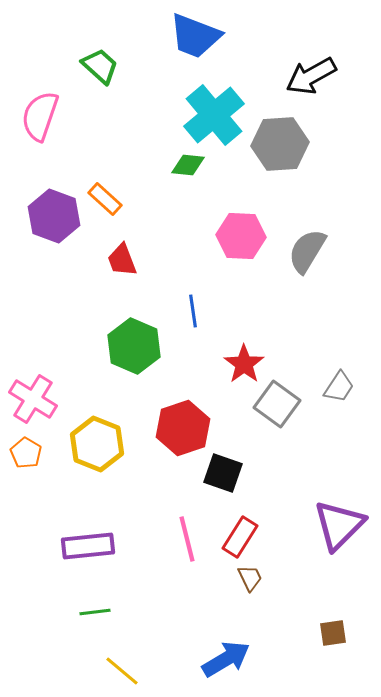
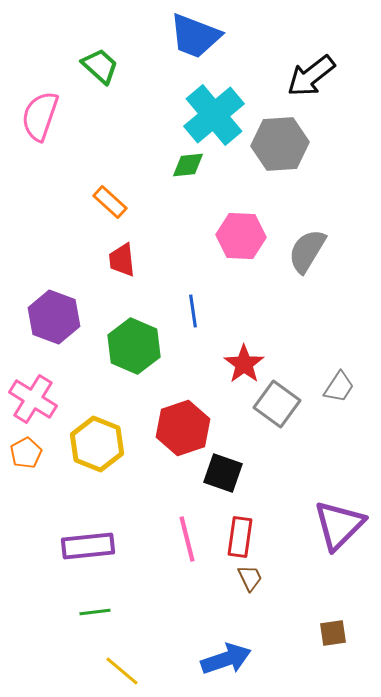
black arrow: rotated 9 degrees counterclockwise
green diamond: rotated 12 degrees counterclockwise
orange rectangle: moved 5 px right, 3 px down
purple hexagon: moved 101 px down
red trapezoid: rotated 15 degrees clockwise
orange pentagon: rotated 12 degrees clockwise
red rectangle: rotated 24 degrees counterclockwise
blue arrow: rotated 12 degrees clockwise
